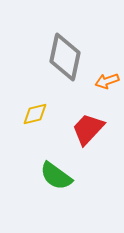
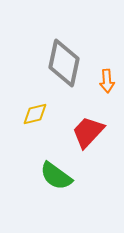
gray diamond: moved 1 px left, 6 px down
orange arrow: rotated 75 degrees counterclockwise
red trapezoid: moved 3 px down
